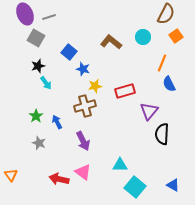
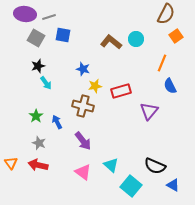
purple ellipse: rotated 60 degrees counterclockwise
cyan circle: moved 7 px left, 2 px down
blue square: moved 6 px left, 17 px up; rotated 28 degrees counterclockwise
blue semicircle: moved 1 px right, 2 px down
red rectangle: moved 4 px left
brown cross: moved 2 px left; rotated 30 degrees clockwise
black semicircle: moved 7 px left, 32 px down; rotated 70 degrees counterclockwise
purple arrow: rotated 12 degrees counterclockwise
cyan triangle: moved 9 px left; rotated 42 degrees clockwise
orange triangle: moved 12 px up
red arrow: moved 21 px left, 14 px up
cyan square: moved 4 px left, 1 px up
